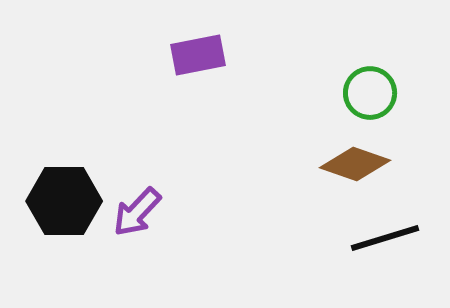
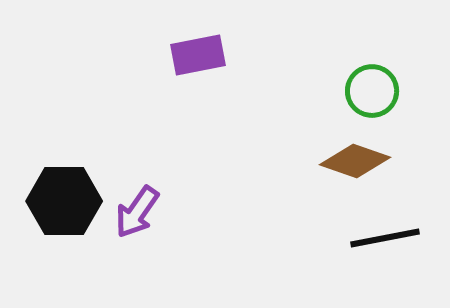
green circle: moved 2 px right, 2 px up
brown diamond: moved 3 px up
purple arrow: rotated 8 degrees counterclockwise
black line: rotated 6 degrees clockwise
